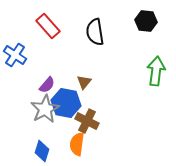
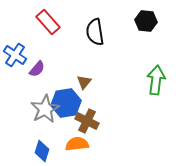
red rectangle: moved 4 px up
green arrow: moved 9 px down
purple semicircle: moved 10 px left, 16 px up
blue hexagon: rotated 20 degrees counterclockwise
orange semicircle: rotated 75 degrees clockwise
